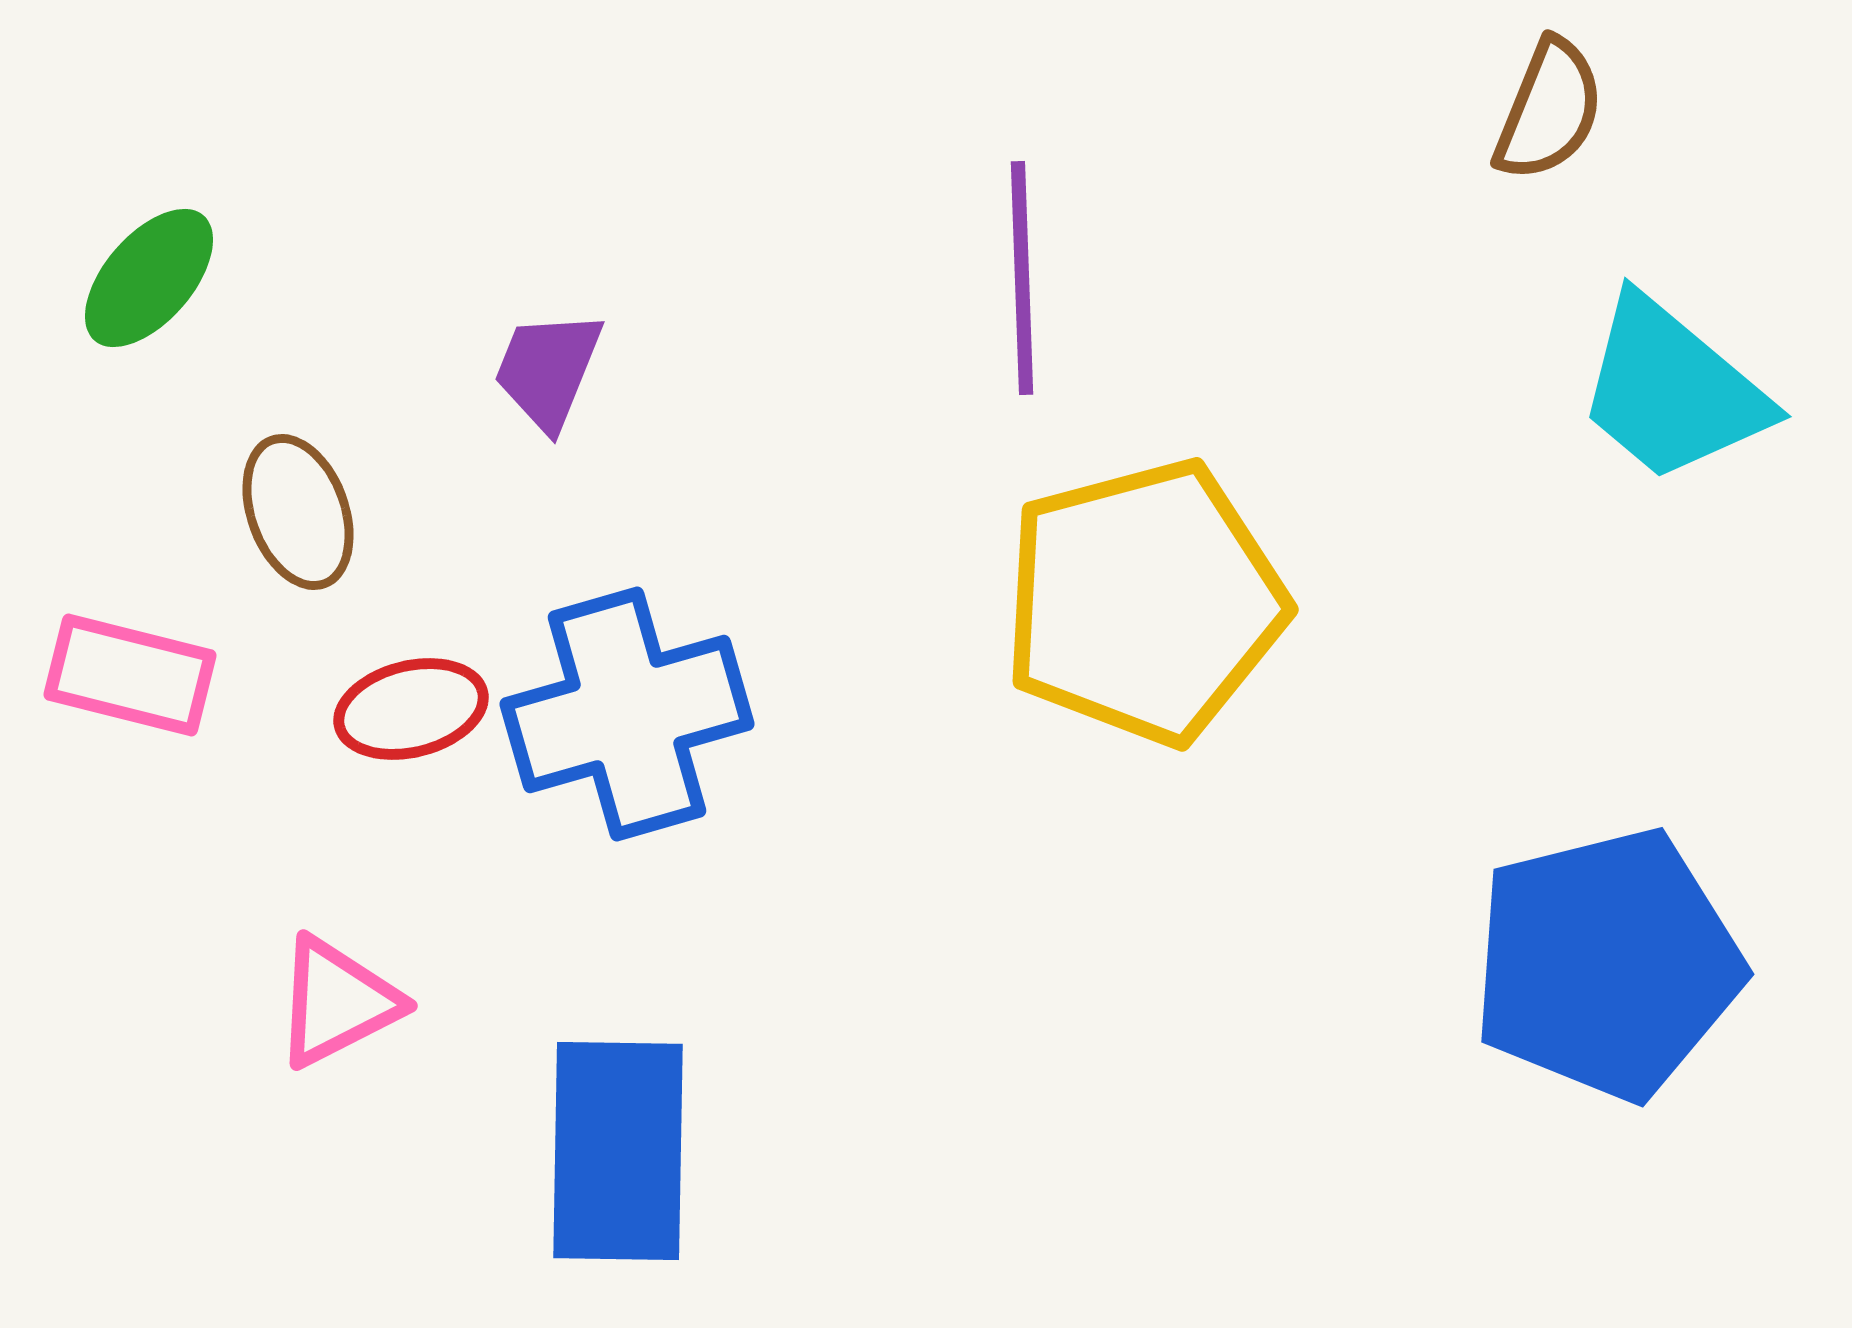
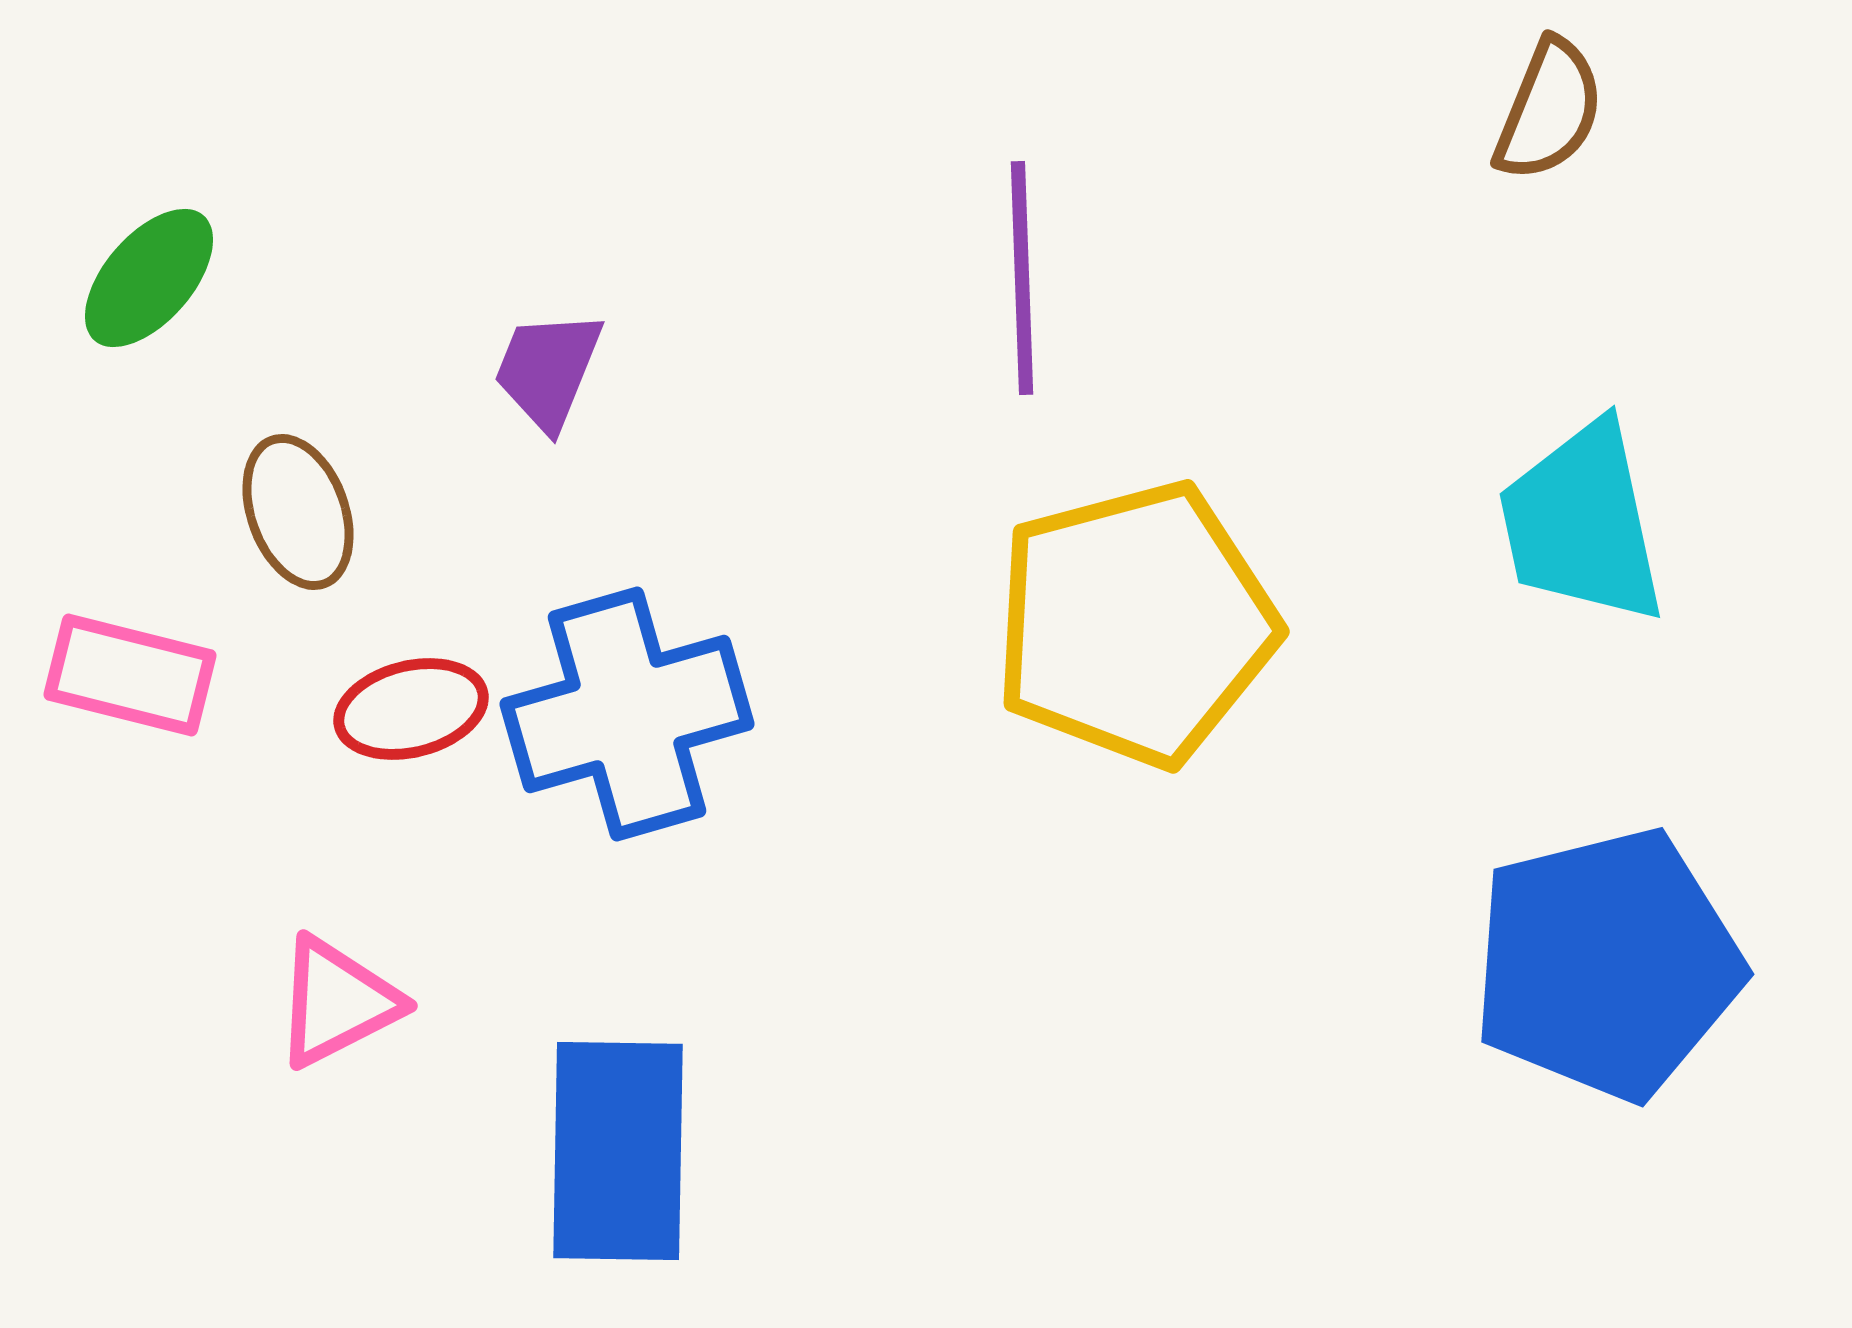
cyan trapezoid: moved 90 px left, 133 px down; rotated 38 degrees clockwise
yellow pentagon: moved 9 px left, 22 px down
